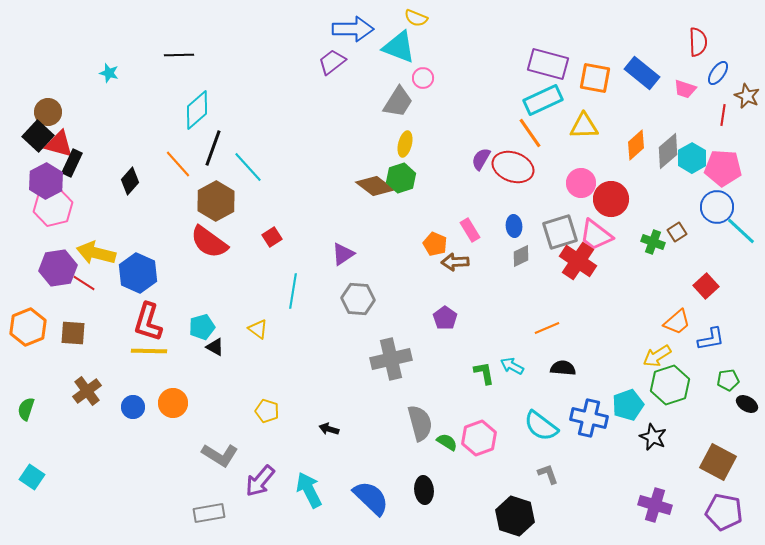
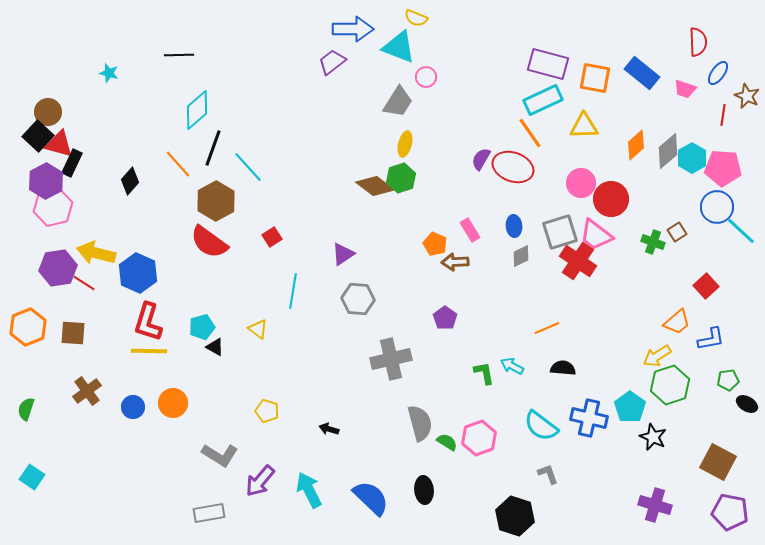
pink circle at (423, 78): moved 3 px right, 1 px up
cyan pentagon at (628, 405): moved 2 px right, 2 px down; rotated 16 degrees counterclockwise
purple pentagon at (724, 512): moved 6 px right
